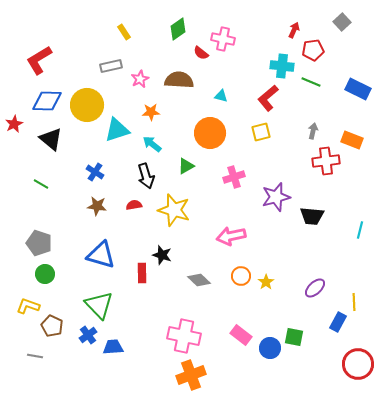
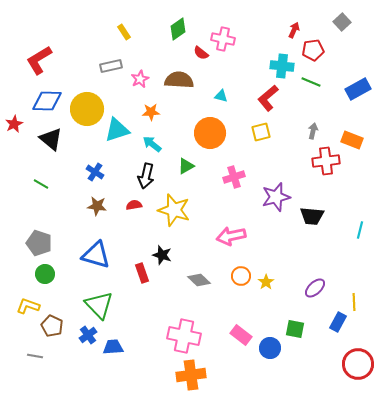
blue rectangle at (358, 89): rotated 55 degrees counterclockwise
yellow circle at (87, 105): moved 4 px down
black arrow at (146, 176): rotated 30 degrees clockwise
blue triangle at (101, 255): moved 5 px left
red rectangle at (142, 273): rotated 18 degrees counterclockwise
green square at (294, 337): moved 1 px right, 8 px up
orange cross at (191, 375): rotated 12 degrees clockwise
